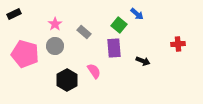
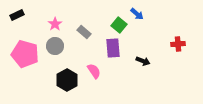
black rectangle: moved 3 px right, 1 px down
purple rectangle: moved 1 px left
